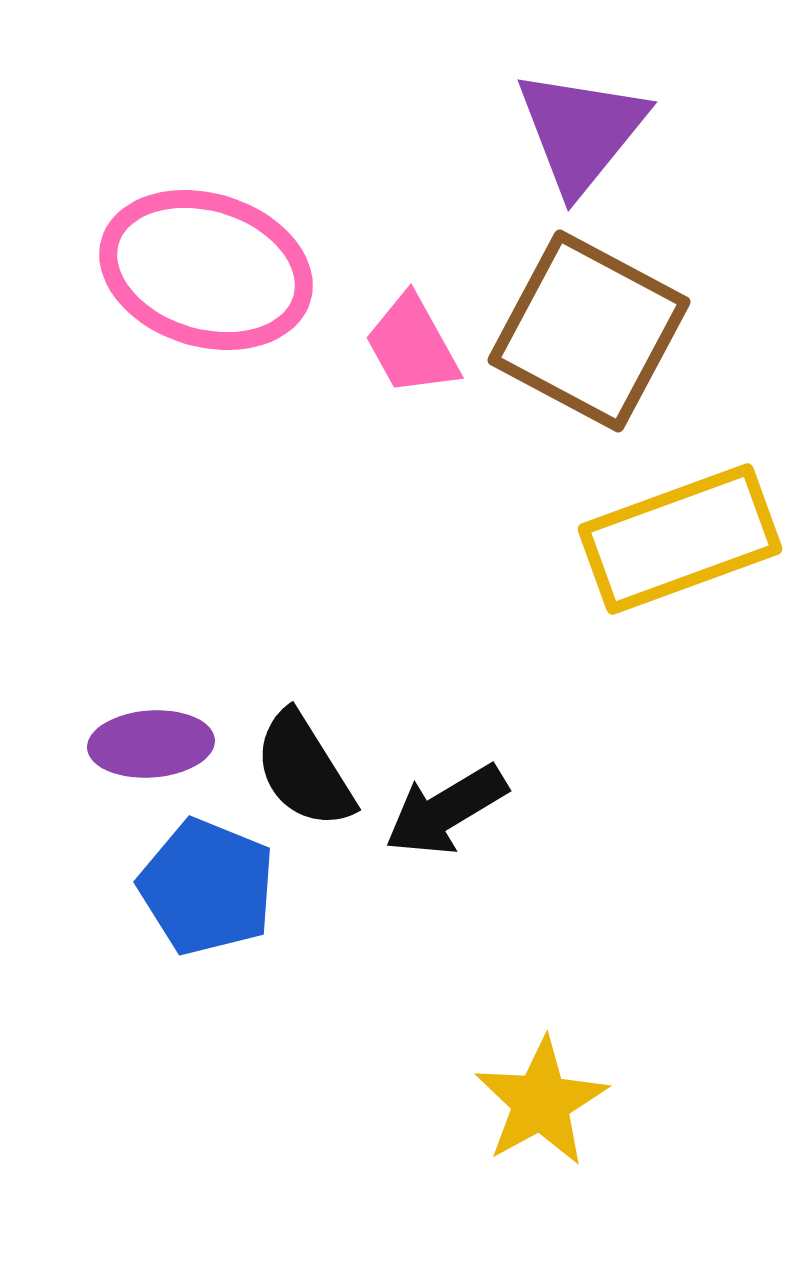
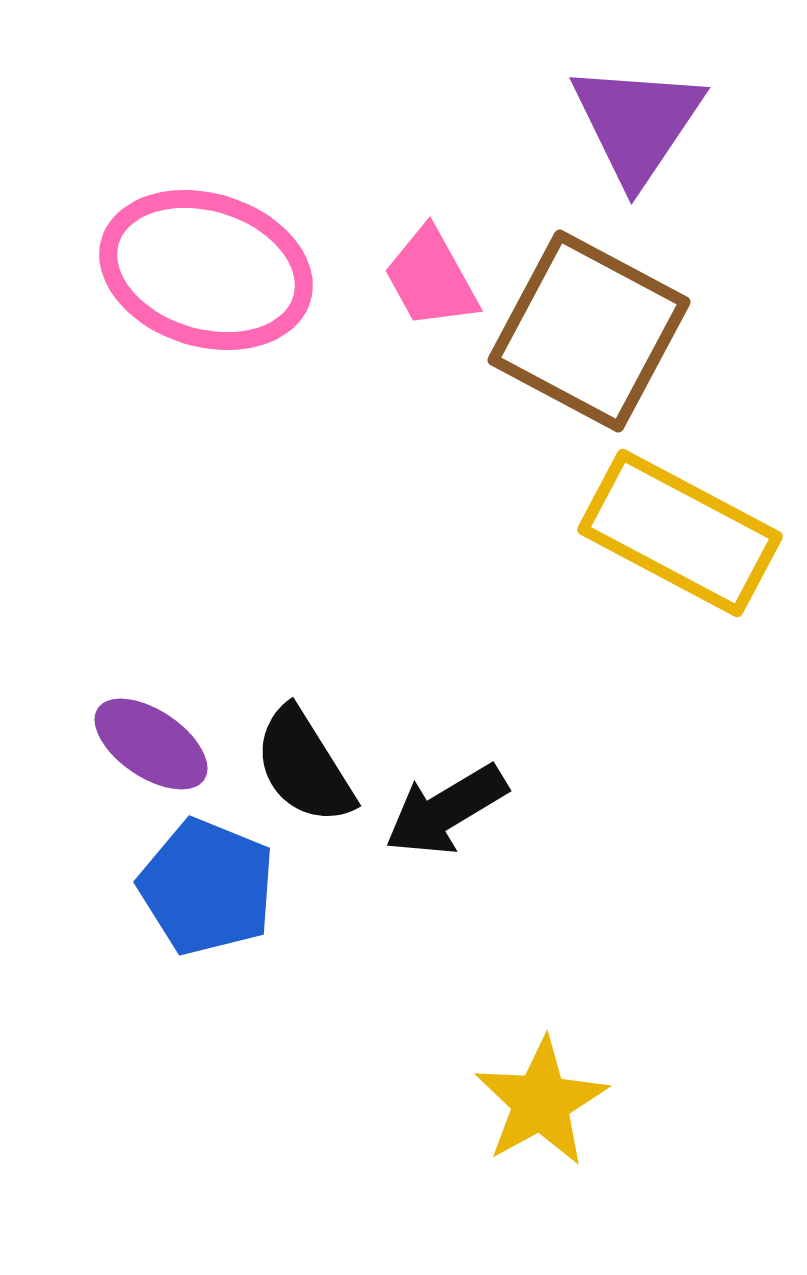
purple triangle: moved 56 px right, 8 px up; rotated 5 degrees counterclockwise
pink trapezoid: moved 19 px right, 67 px up
yellow rectangle: moved 6 px up; rotated 48 degrees clockwise
purple ellipse: rotated 38 degrees clockwise
black semicircle: moved 4 px up
